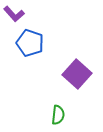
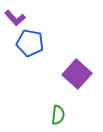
purple L-shape: moved 1 px right, 4 px down
blue pentagon: rotated 8 degrees counterclockwise
